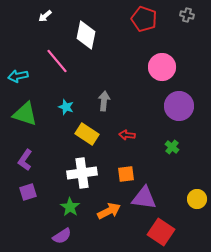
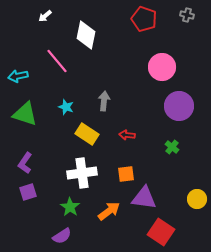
purple L-shape: moved 3 px down
orange arrow: rotated 10 degrees counterclockwise
